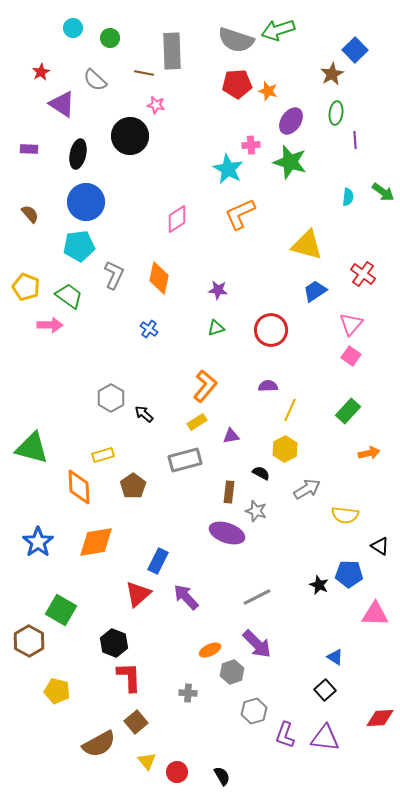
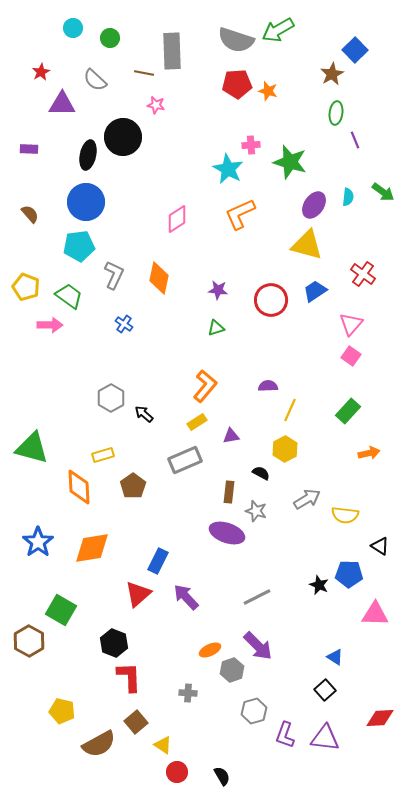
green arrow at (278, 30): rotated 12 degrees counterclockwise
purple triangle at (62, 104): rotated 32 degrees counterclockwise
purple ellipse at (291, 121): moved 23 px right, 84 px down
black circle at (130, 136): moved 7 px left, 1 px down
purple line at (355, 140): rotated 18 degrees counterclockwise
black ellipse at (78, 154): moved 10 px right, 1 px down
blue cross at (149, 329): moved 25 px left, 5 px up
red circle at (271, 330): moved 30 px up
gray rectangle at (185, 460): rotated 8 degrees counterclockwise
gray arrow at (307, 489): moved 10 px down
orange diamond at (96, 542): moved 4 px left, 6 px down
purple arrow at (257, 644): moved 1 px right, 2 px down
gray hexagon at (232, 672): moved 2 px up
yellow pentagon at (57, 691): moved 5 px right, 20 px down
yellow triangle at (147, 761): moved 16 px right, 16 px up; rotated 18 degrees counterclockwise
